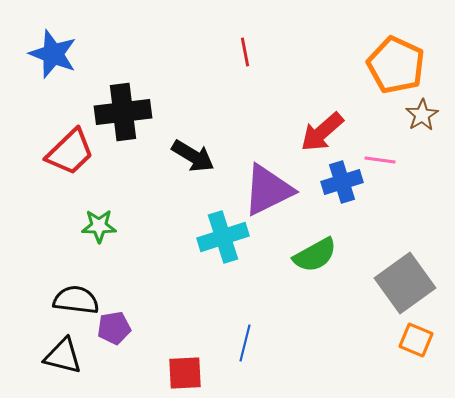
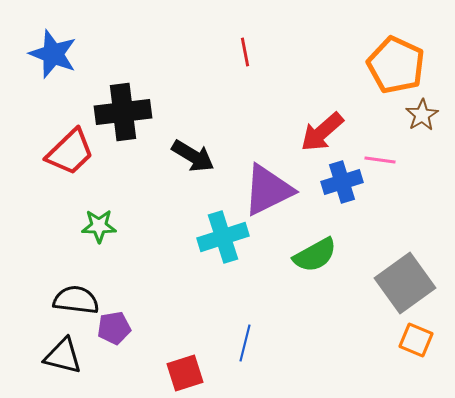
red square: rotated 15 degrees counterclockwise
